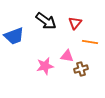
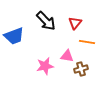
black arrow: rotated 10 degrees clockwise
orange line: moved 3 px left
